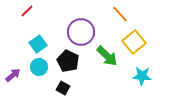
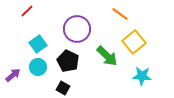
orange line: rotated 12 degrees counterclockwise
purple circle: moved 4 px left, 3 px up
cyan circle: moved 1 px left
